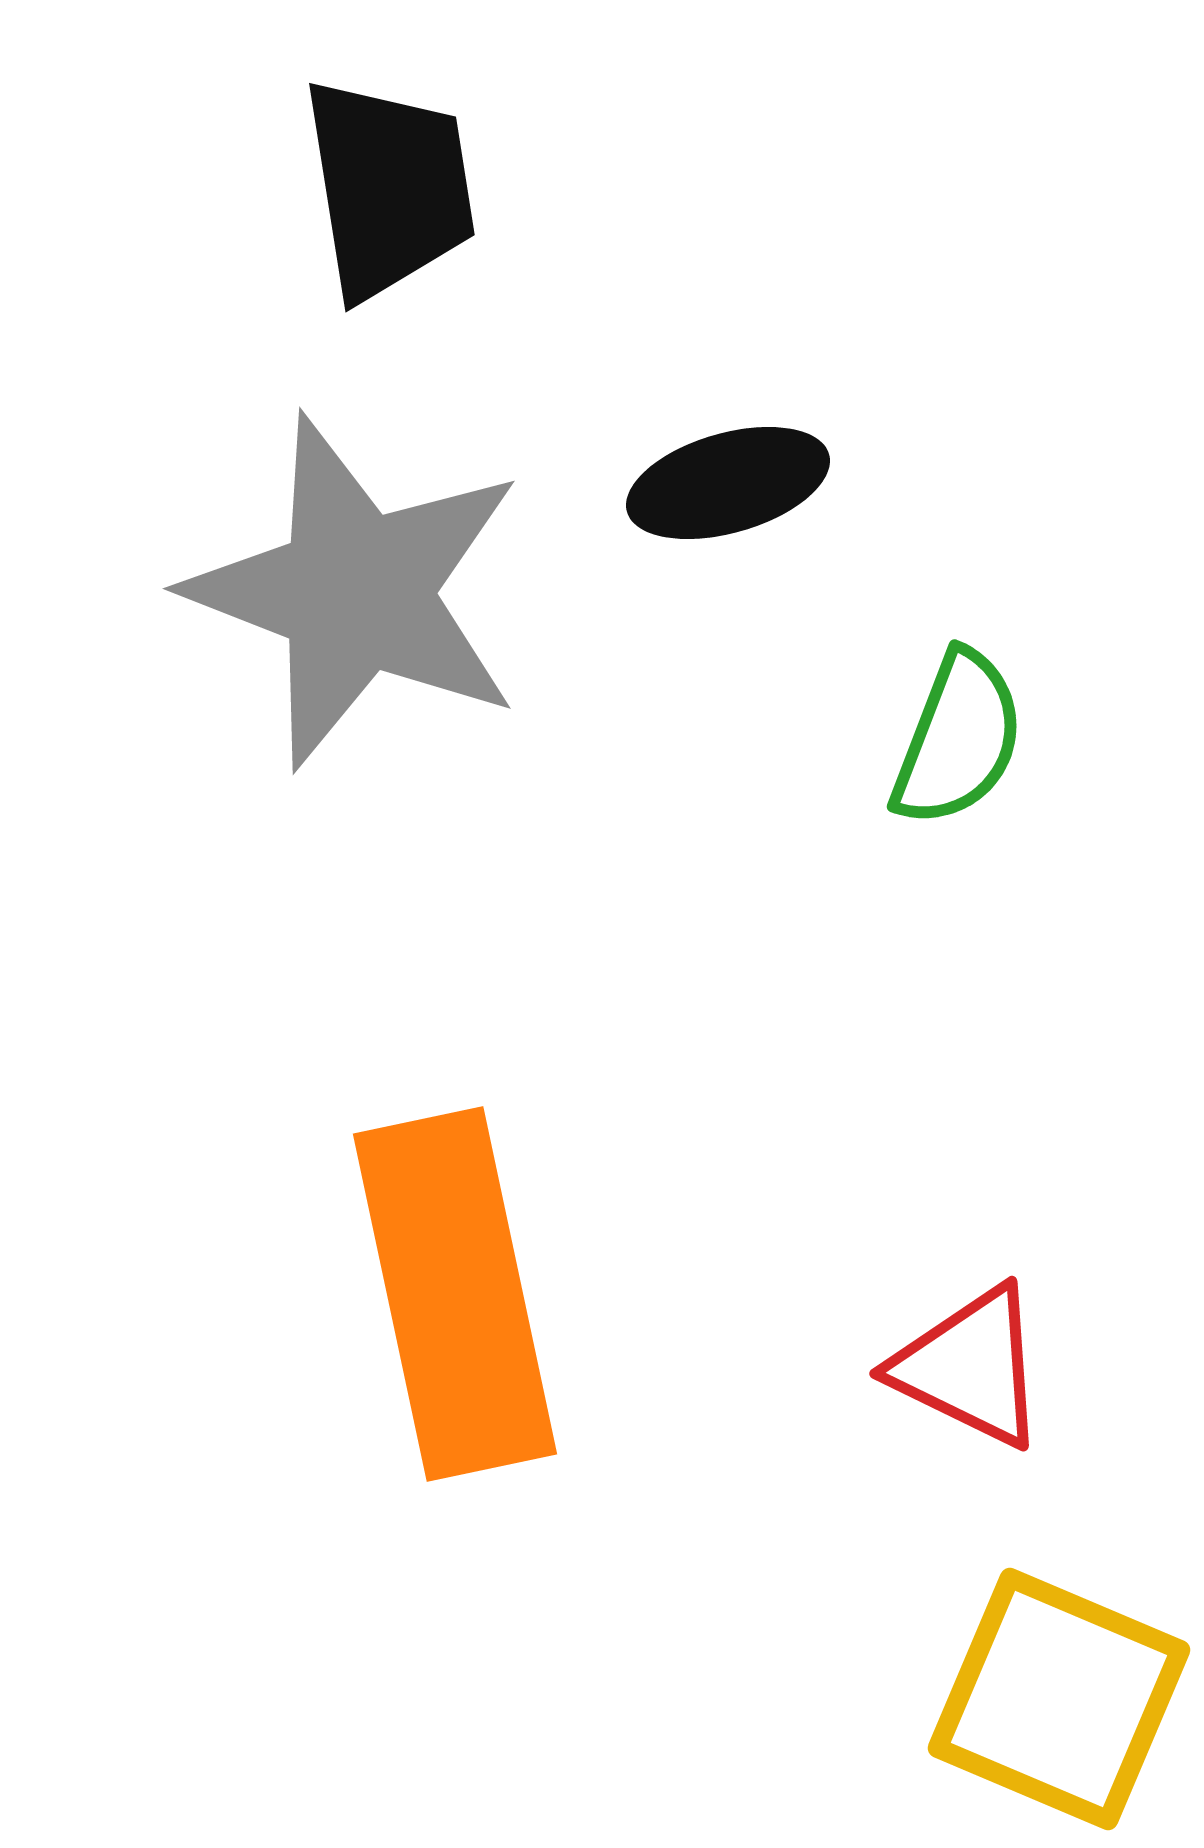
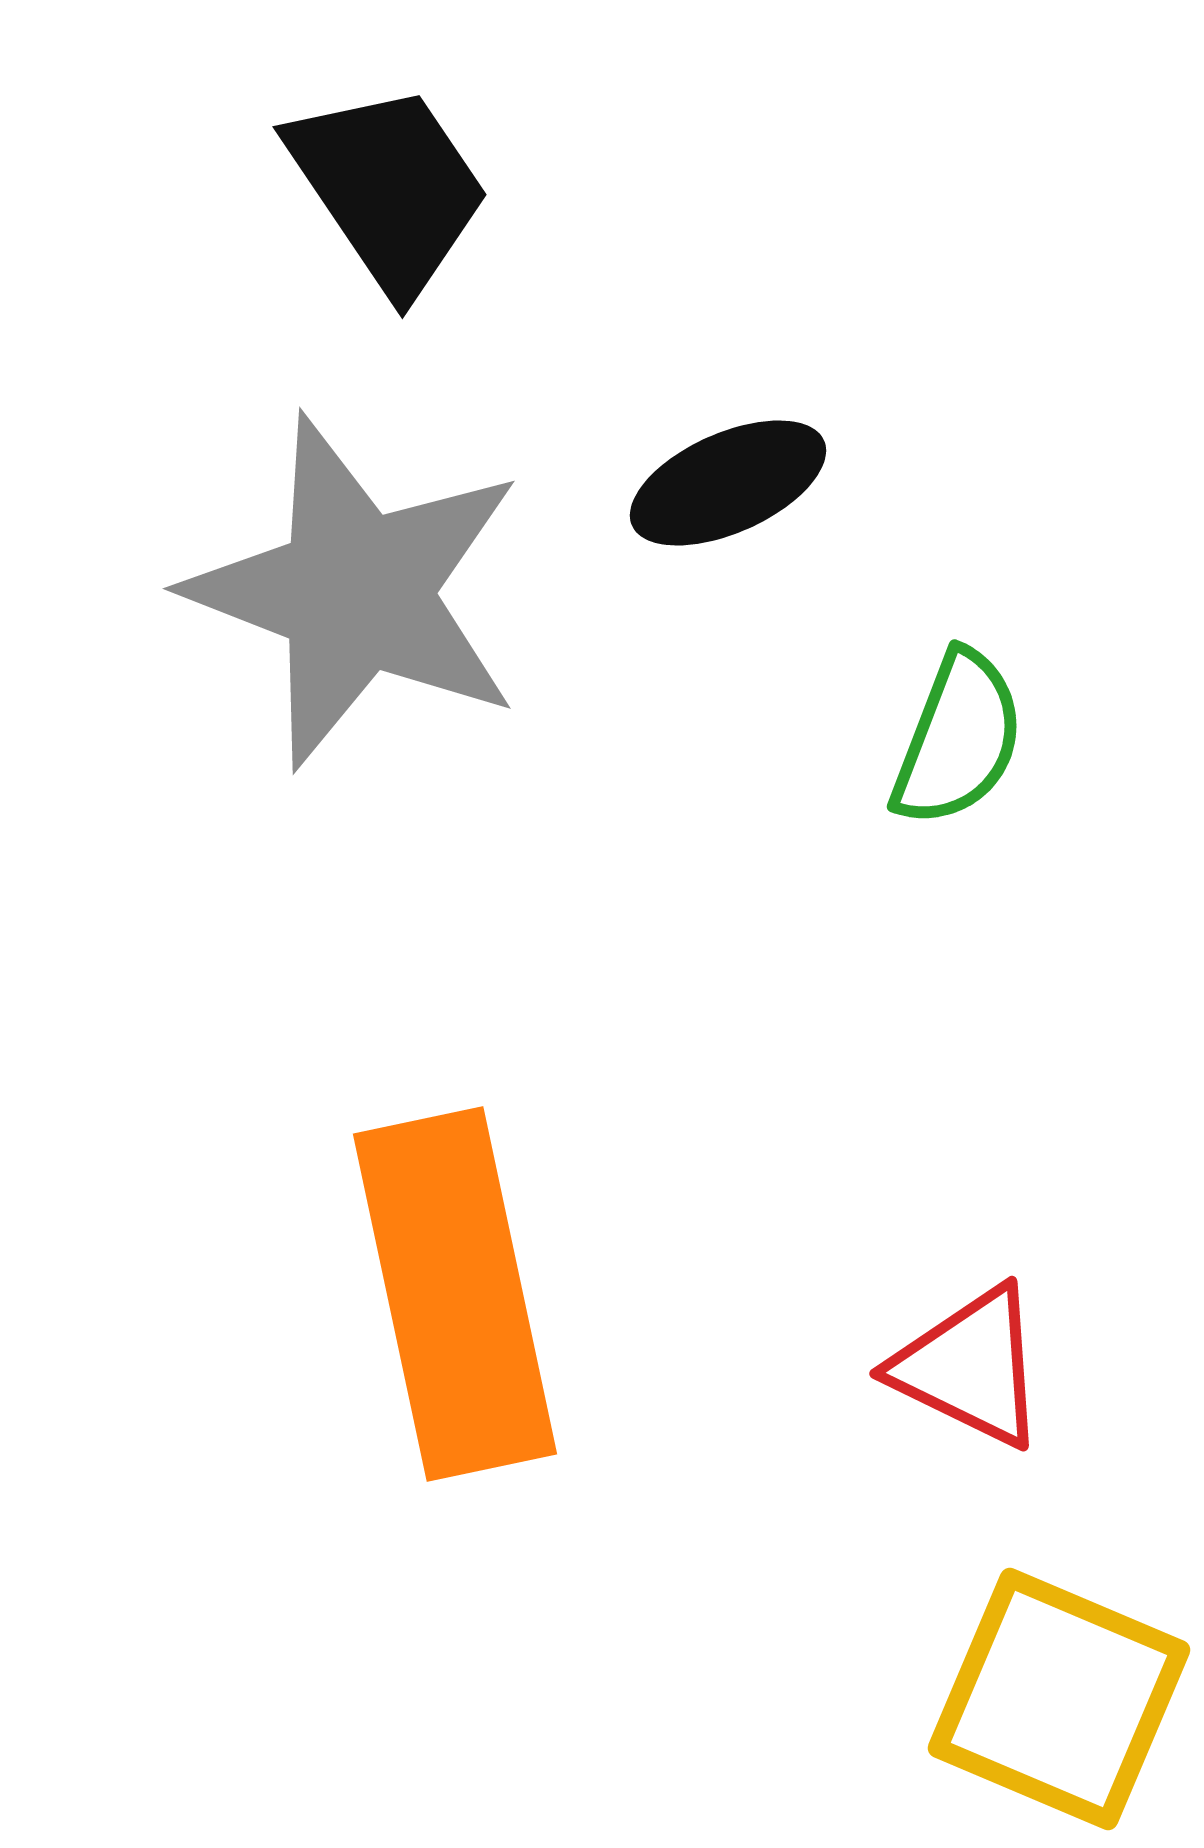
black trapezoid: rotated 25 degrees counterclockwise
black ellipse: rotated 8 degrees counterclockwise
